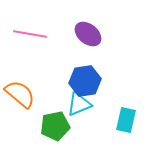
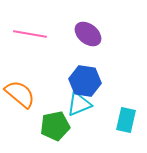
blue hexagon: rotated 16 degrees clockwise
